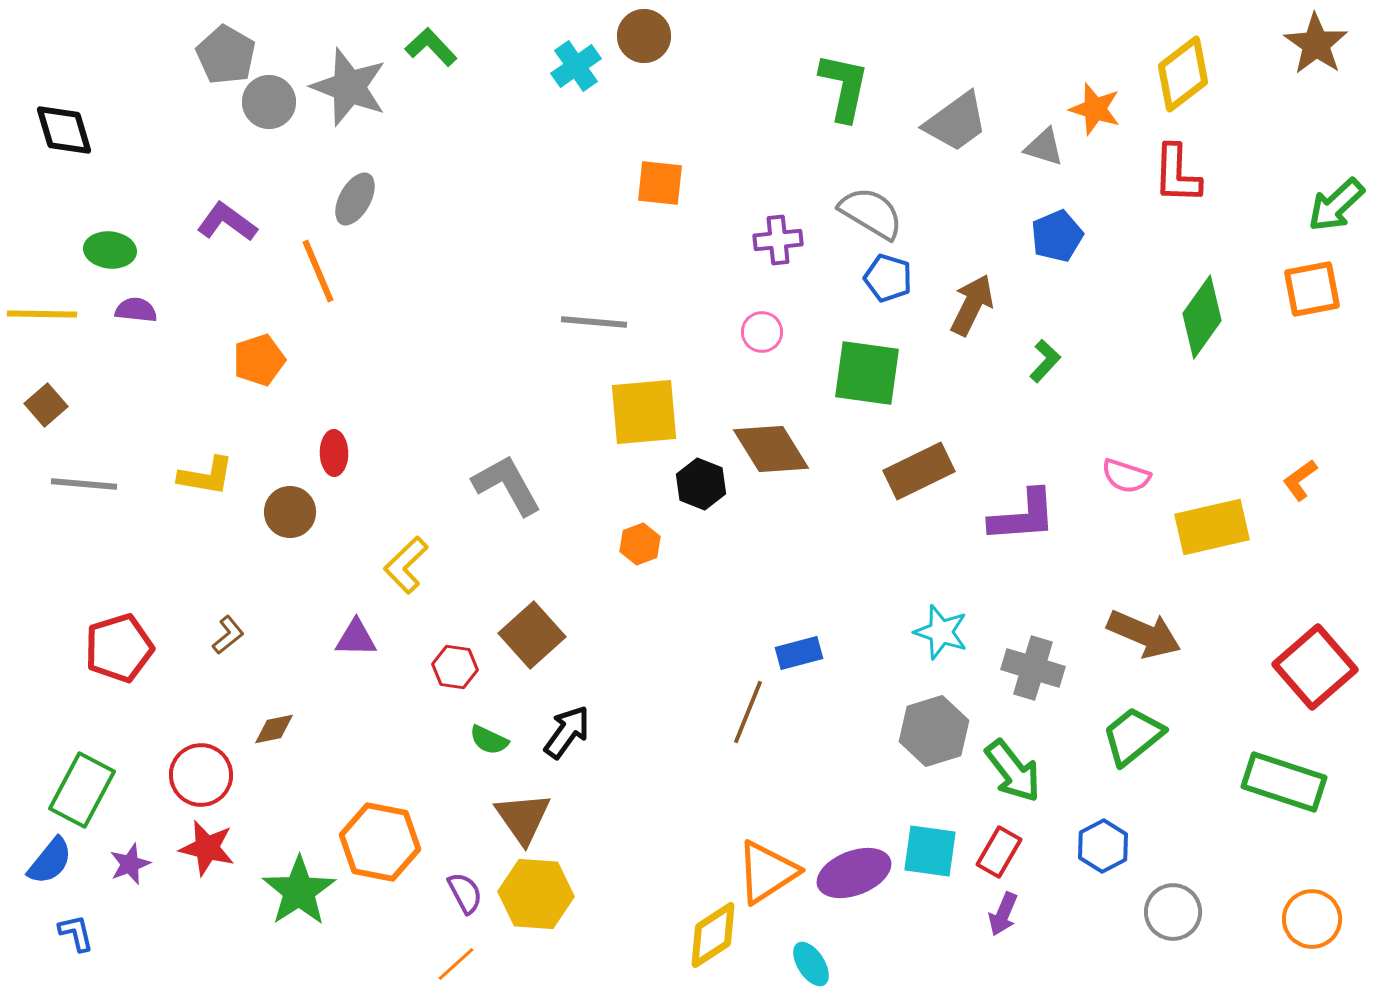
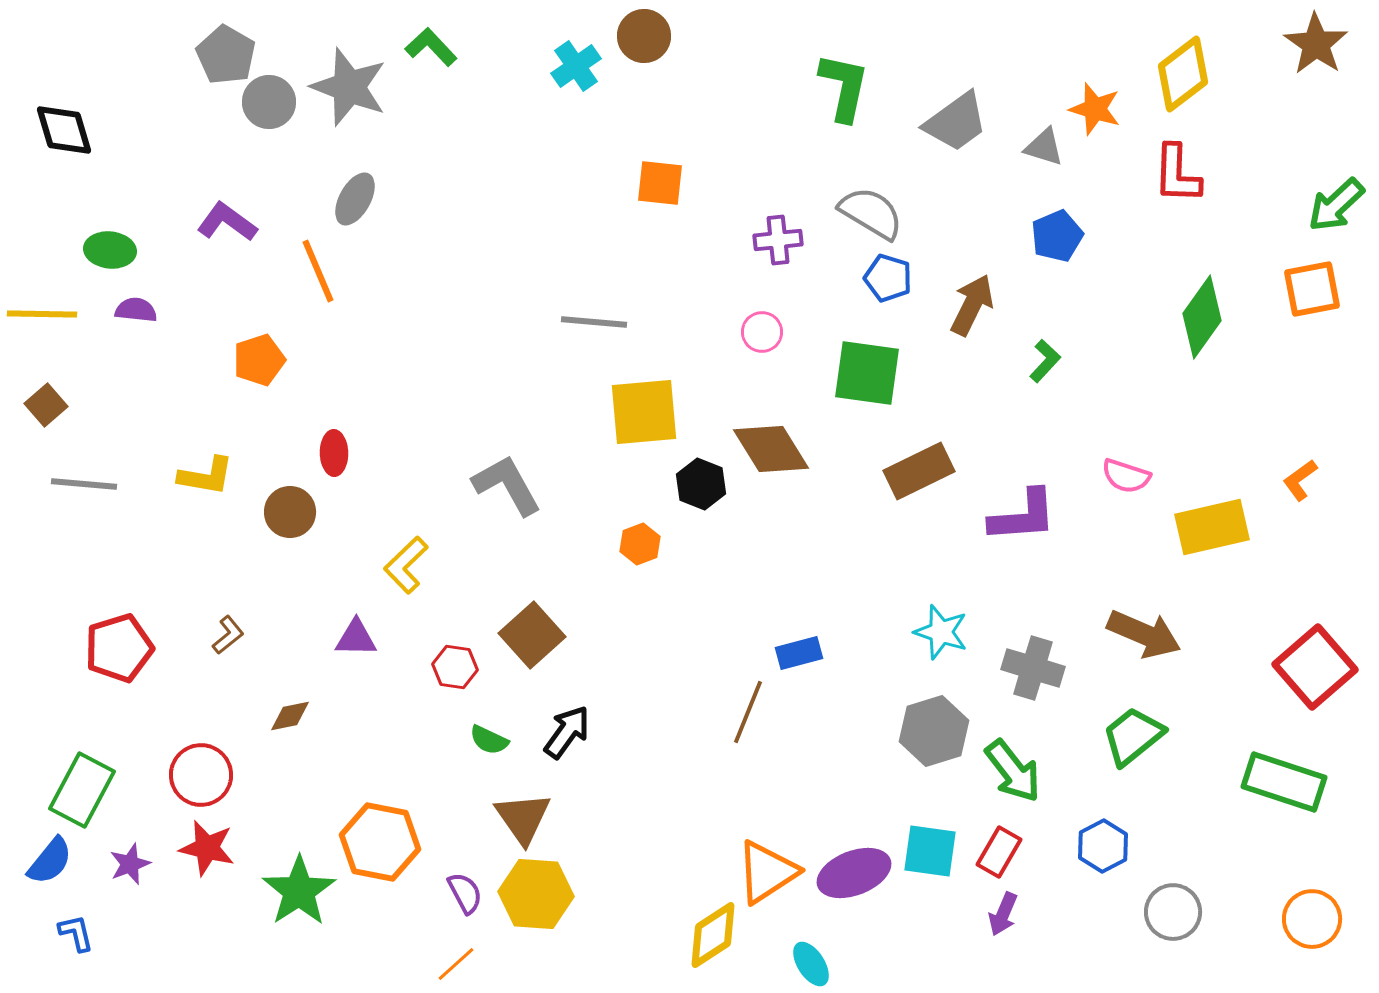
brown diamond at (274, 729): moved 16 px right, 13 px up
